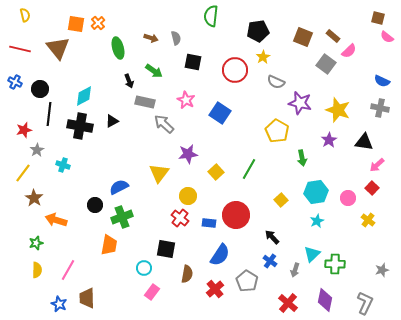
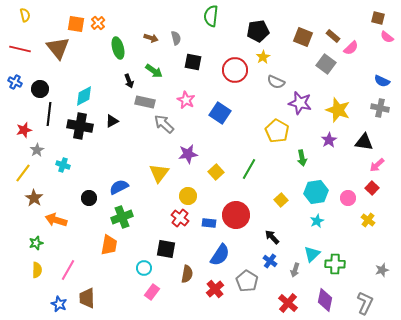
pink semicircle at (349, 51): moved 2 px right, 3 px up
black circle at (95, 205): moved 6 px left, 7 px up
